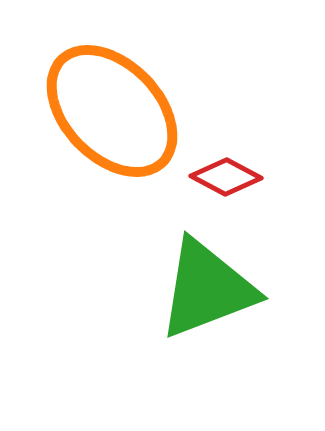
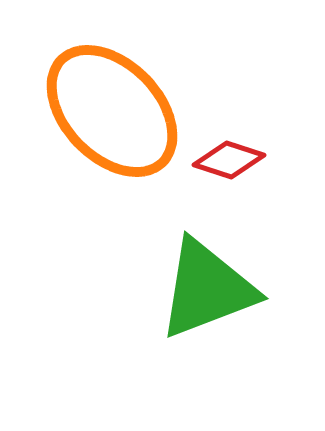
red diamond: moved 3 px right, 17 px up; rotated 10 degrees counterclockwise
